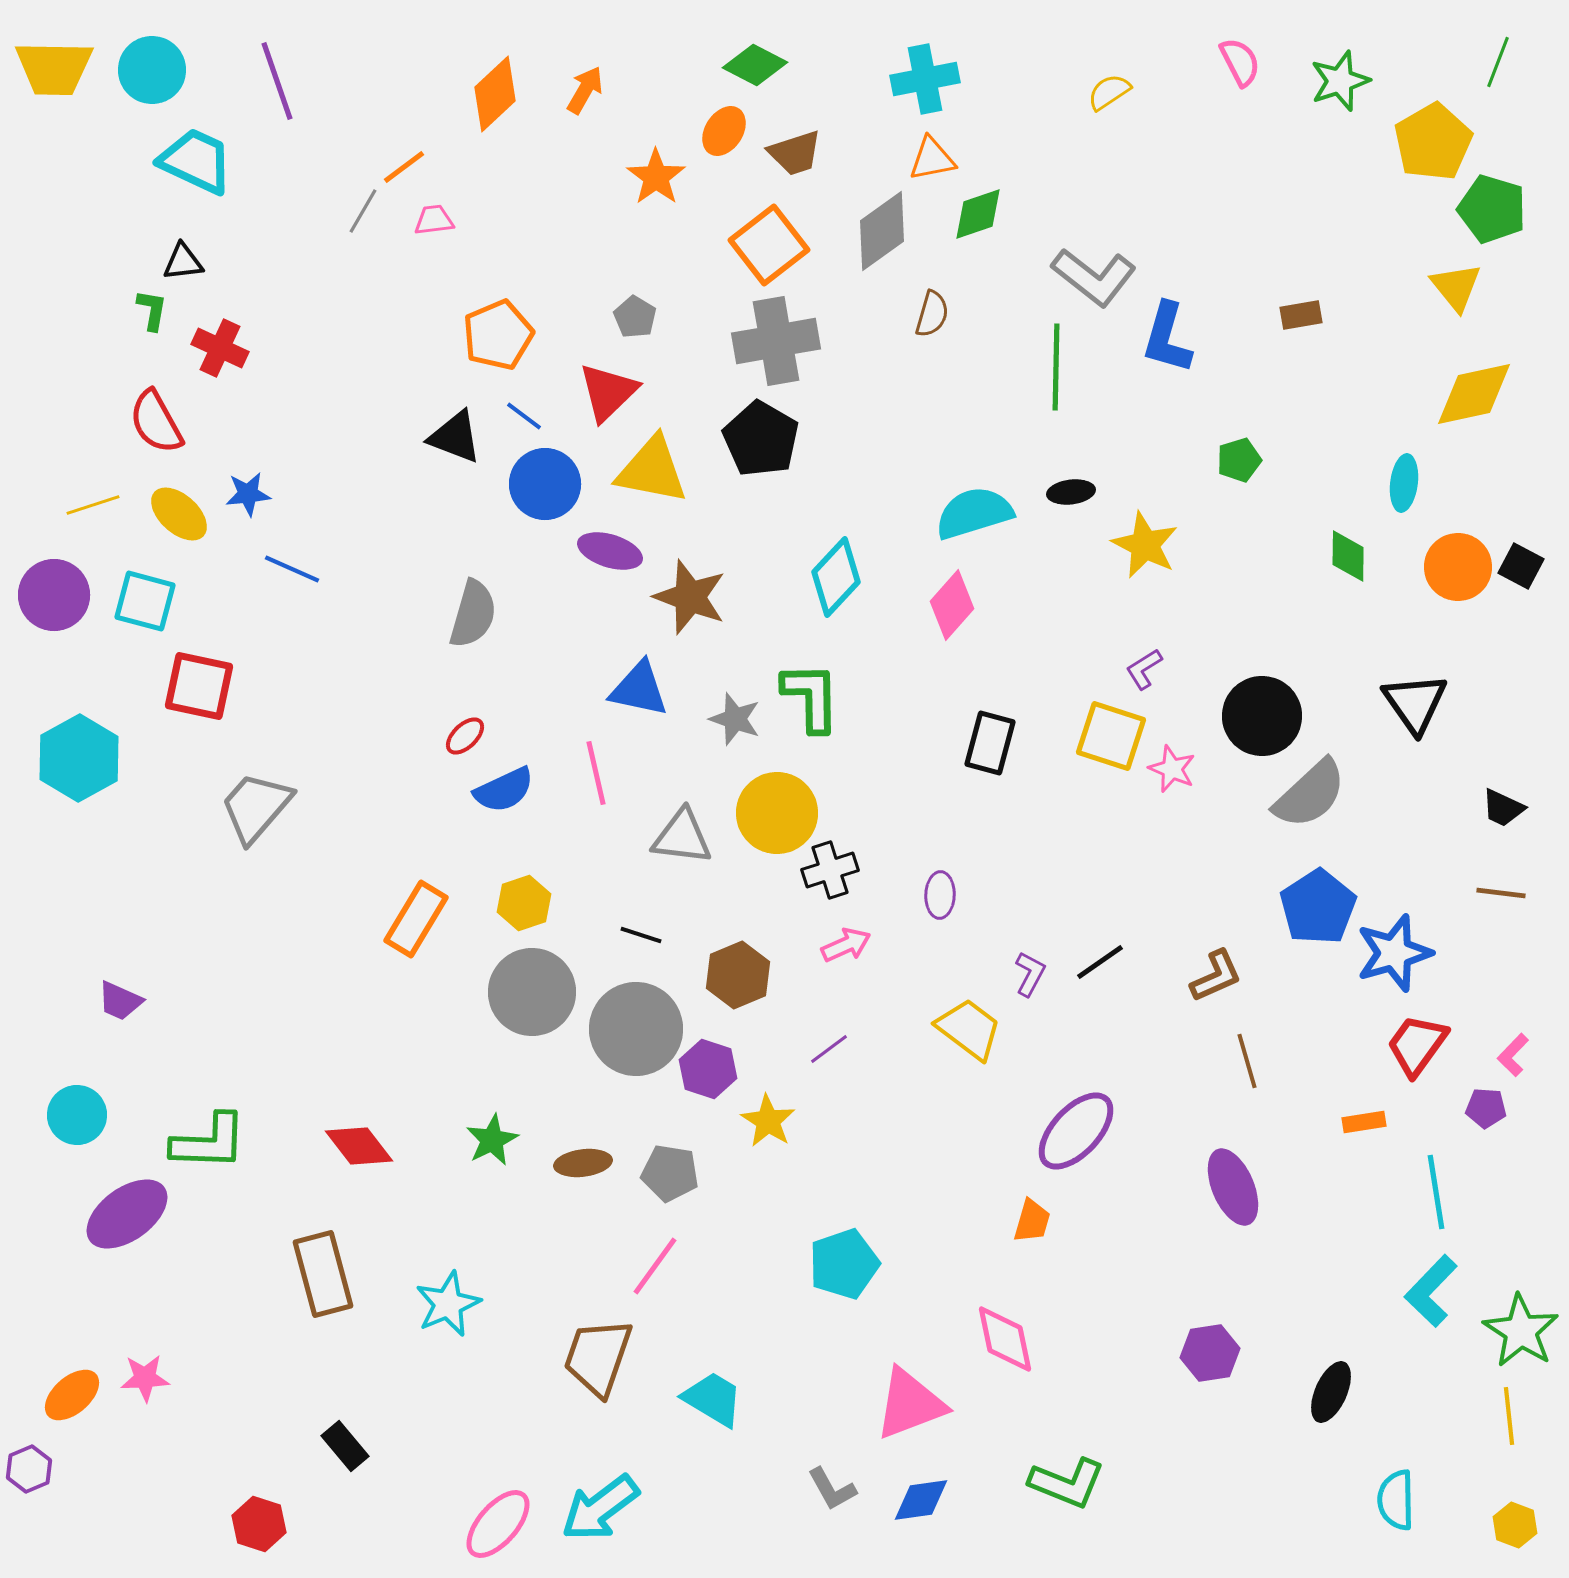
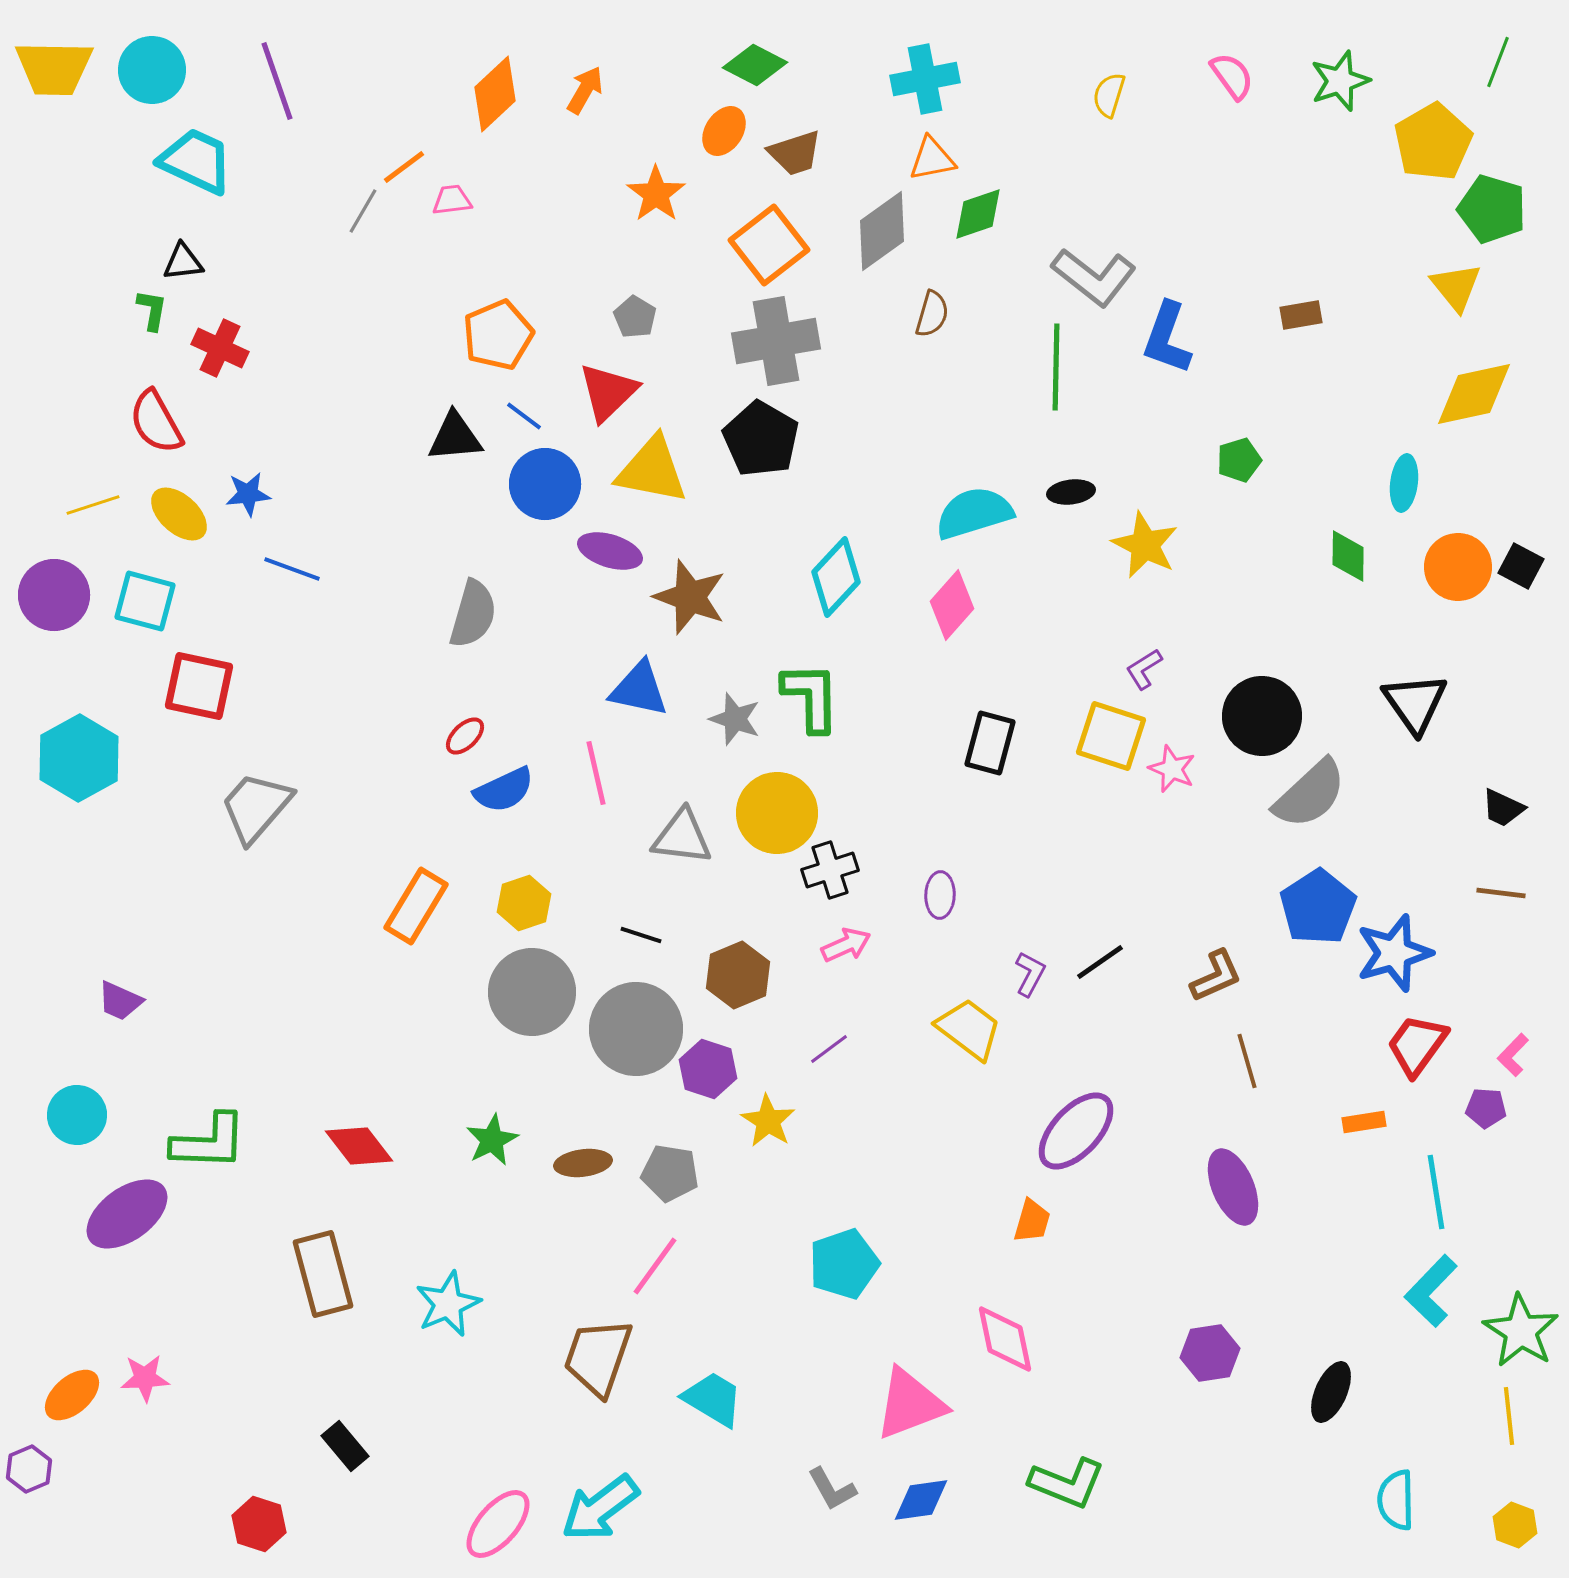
pink semicircle at (1240, 62): moved 8 px left, 14 px down; rotated 9 degrees counterclockwise
yellow semicircle at (1109, 92): moved 3 px down; rotated 39 degrees counterclockwise
orange star at (656, 177): moved 17 px down
pink trapezoid at (434, 220): moved 18 px right, 20 px up
blue L-shape at (1167, 338): rotated 4 degrees clockwise
black triangle at (455, 437): rotated 26 degrees counterclockwise
blue line at (292, 569): rotated 4 degrees counterclockwise
orange rectangle at (416, 919): moved 13 px up
